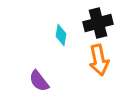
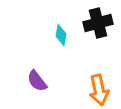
orange arrow: moved 30 px down
purple semicircle: moved 2 px left
